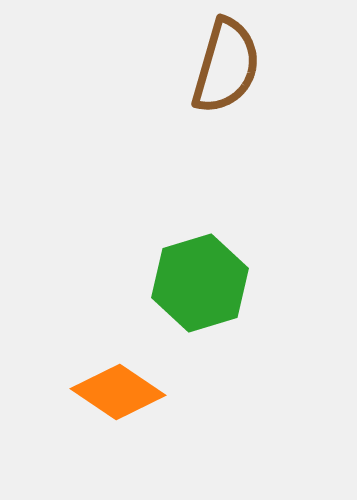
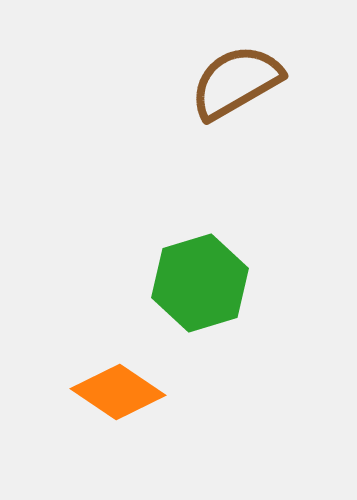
brown semicircle: moved 10 px right, 16 px down; rotated 136 degrees counterclockwise
